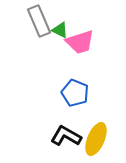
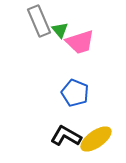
green triangle: rotated 24 degrees clockwise
yellow ellipse: rotated 32 degrees clockwise
